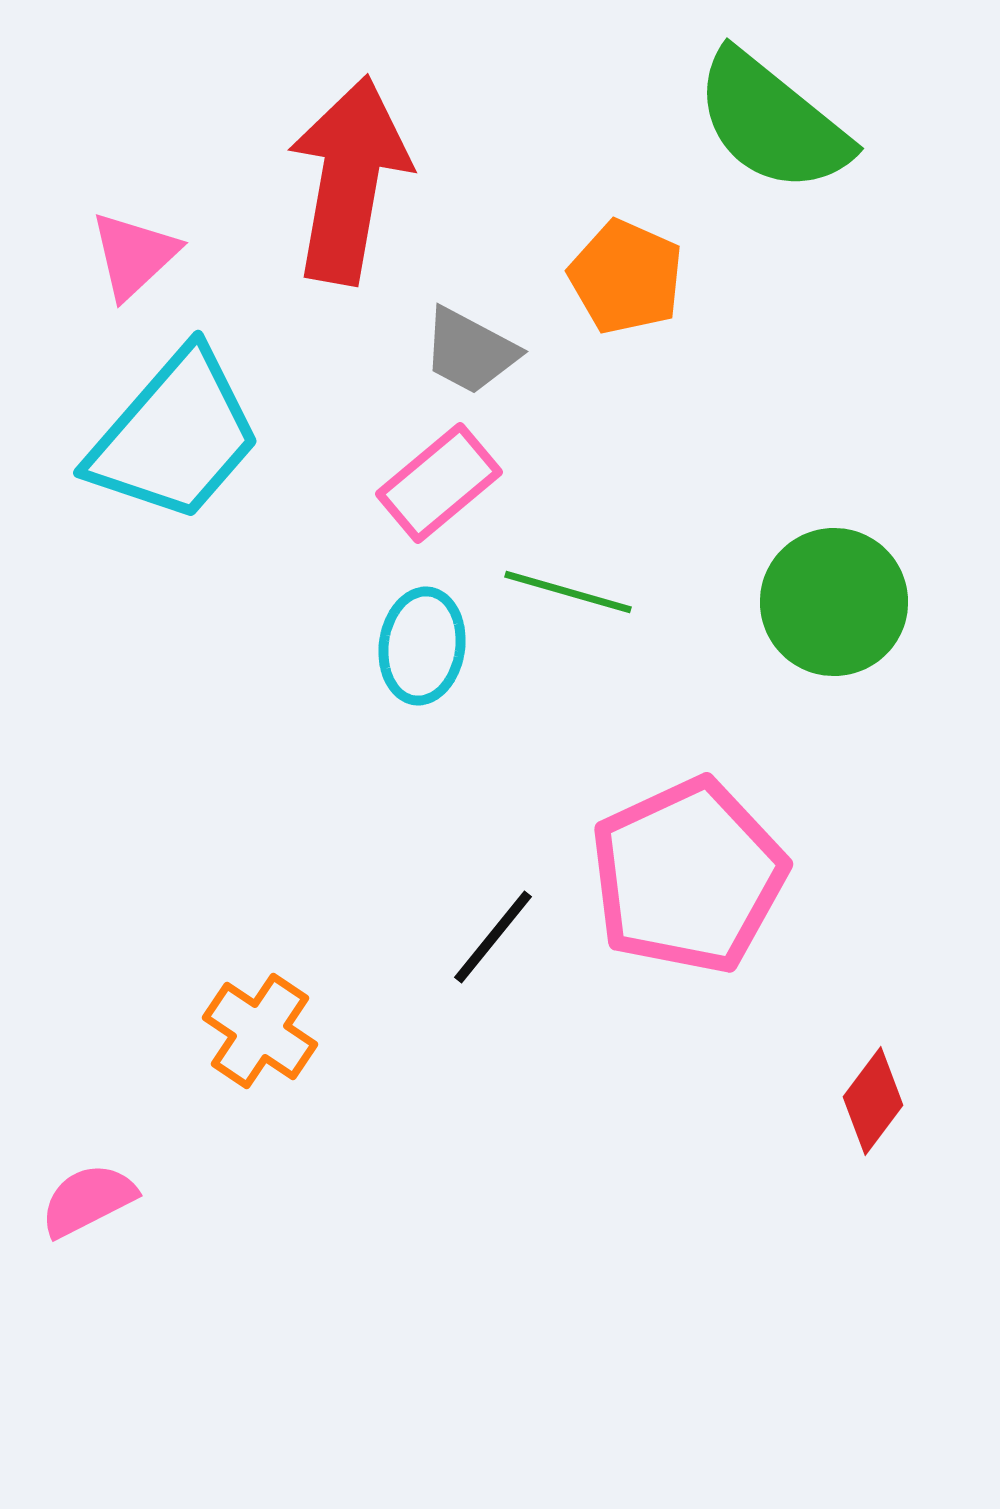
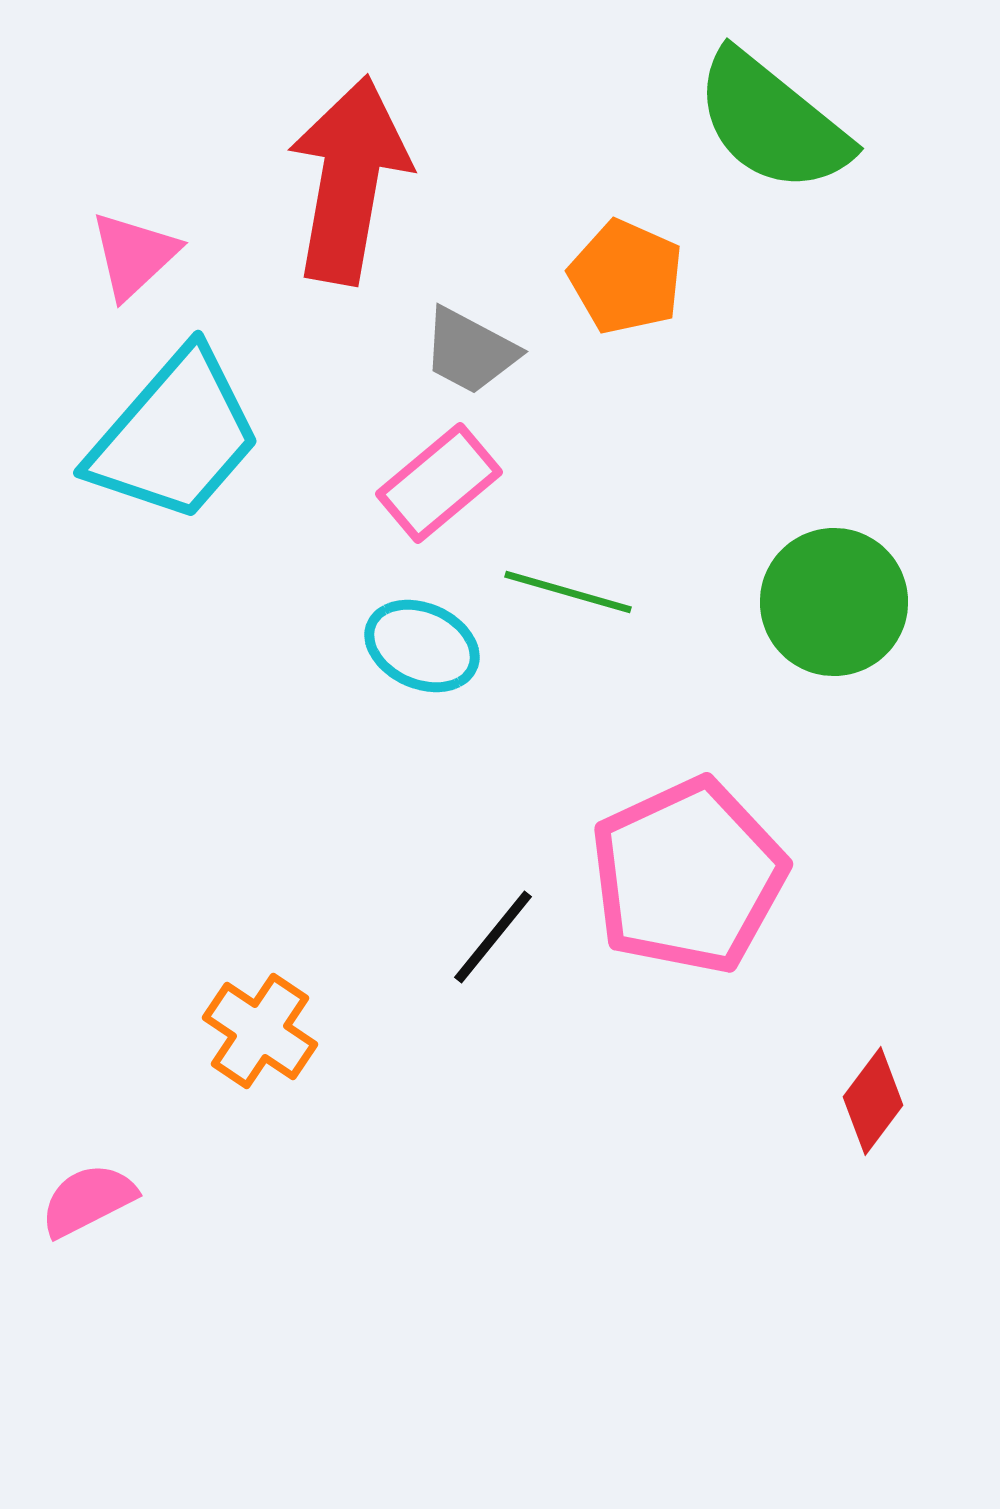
cyan ellipse: rotated 74 degrees counterclockwise
